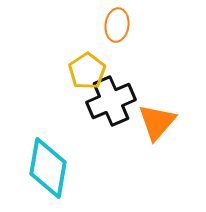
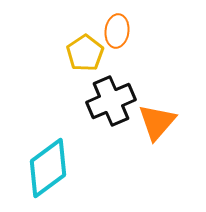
orange ellipse: moved 6 px down
yellow pentagon: moved 2 px left, 18 px up
cyan diamond: rotated 44 degrees clockwise
